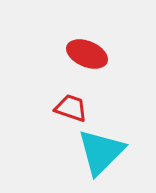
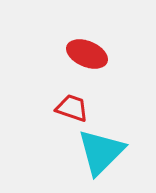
red trapezoid: moved 1 px right
